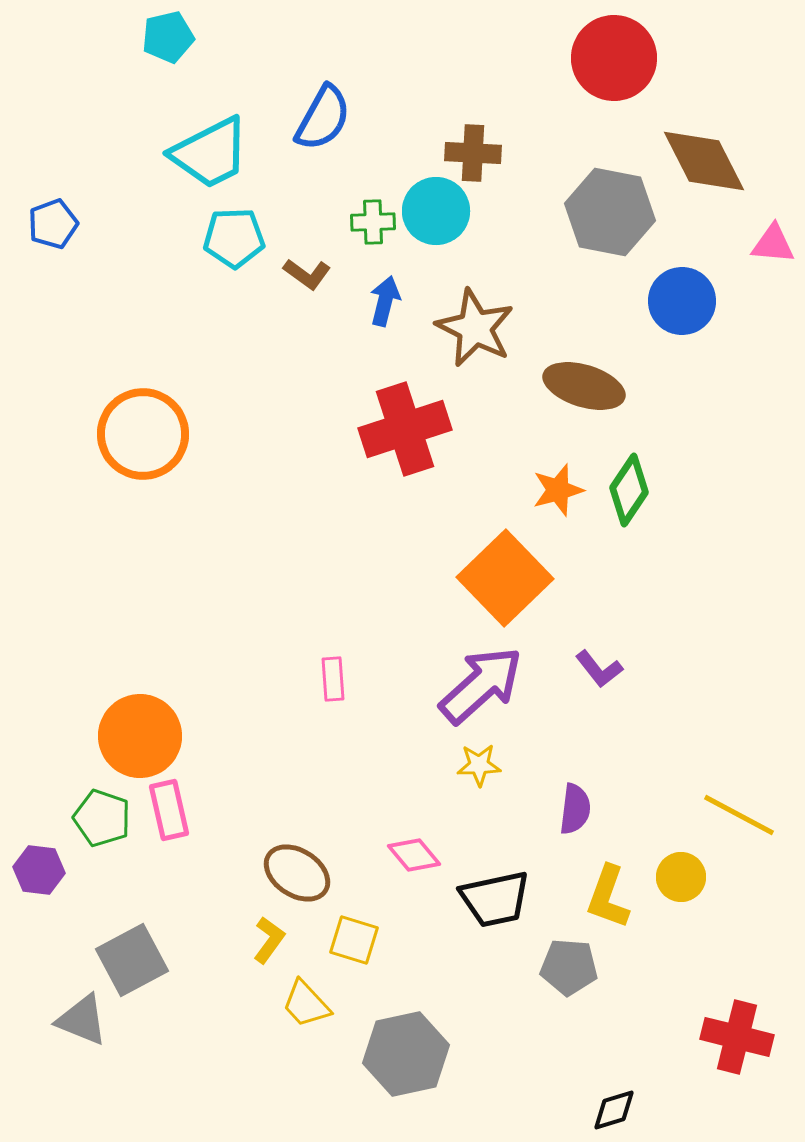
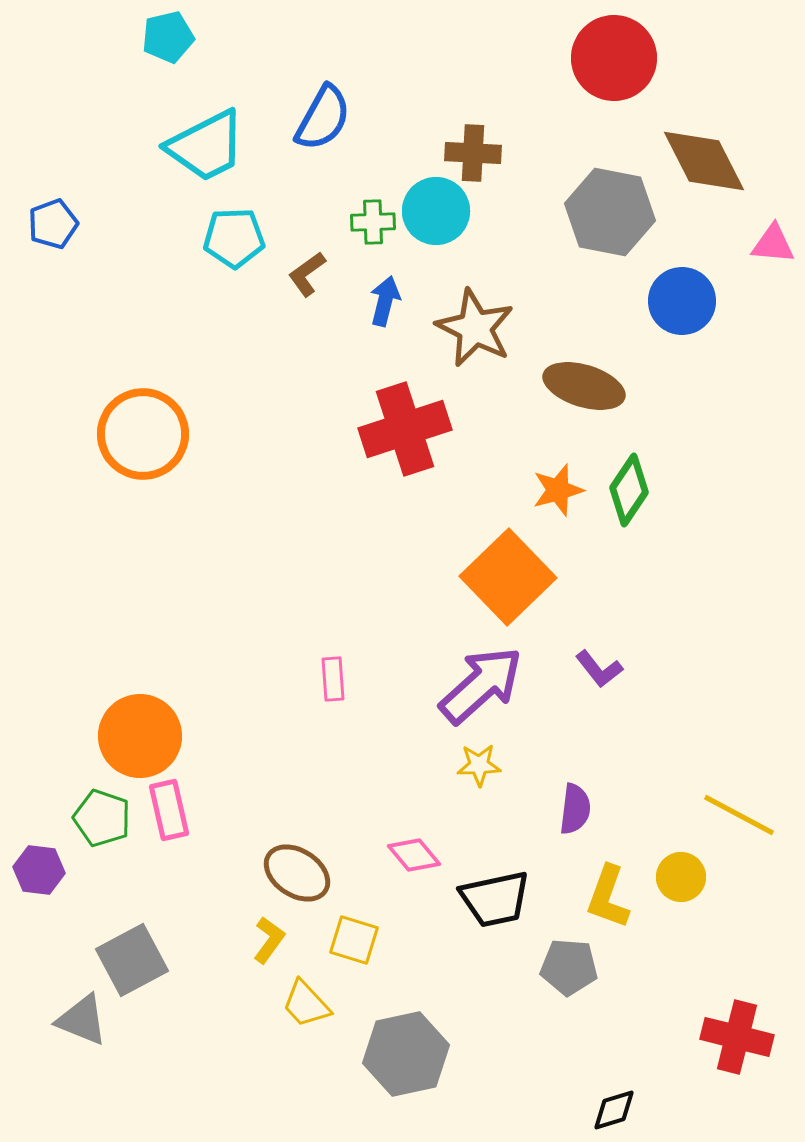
cyan trapezoid at (210, 153): moved 4 px left, 7 px up
brown L-shape at (307, 274): rotated 108 degrees clockwise
orange square at (505, 578): moved 3 px right, 1 px up
